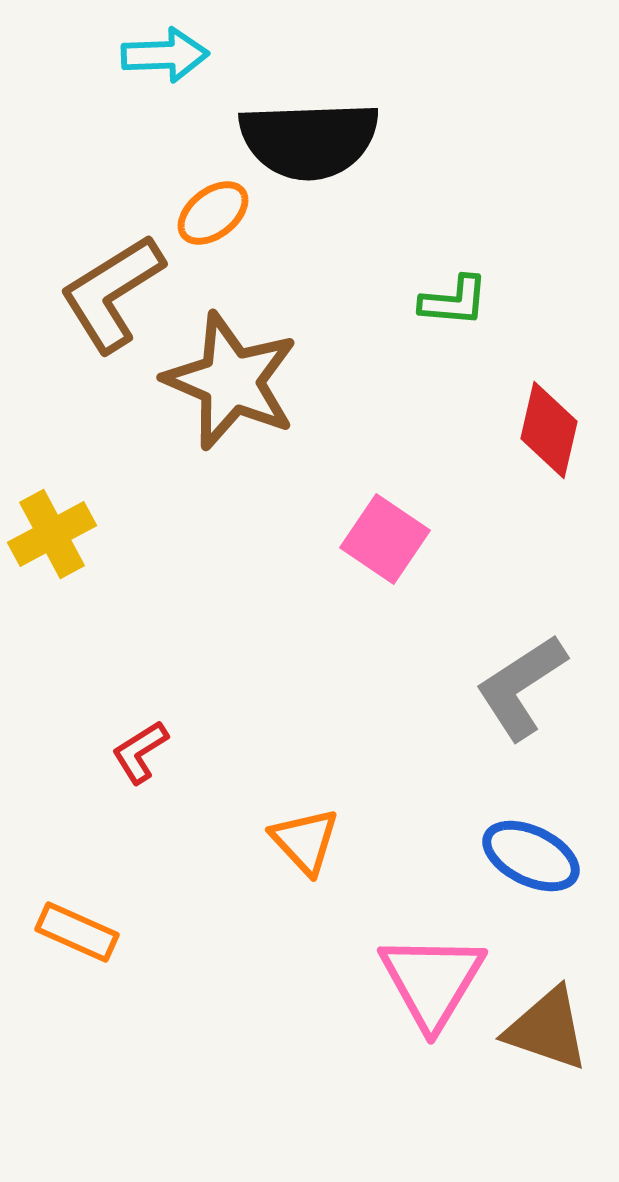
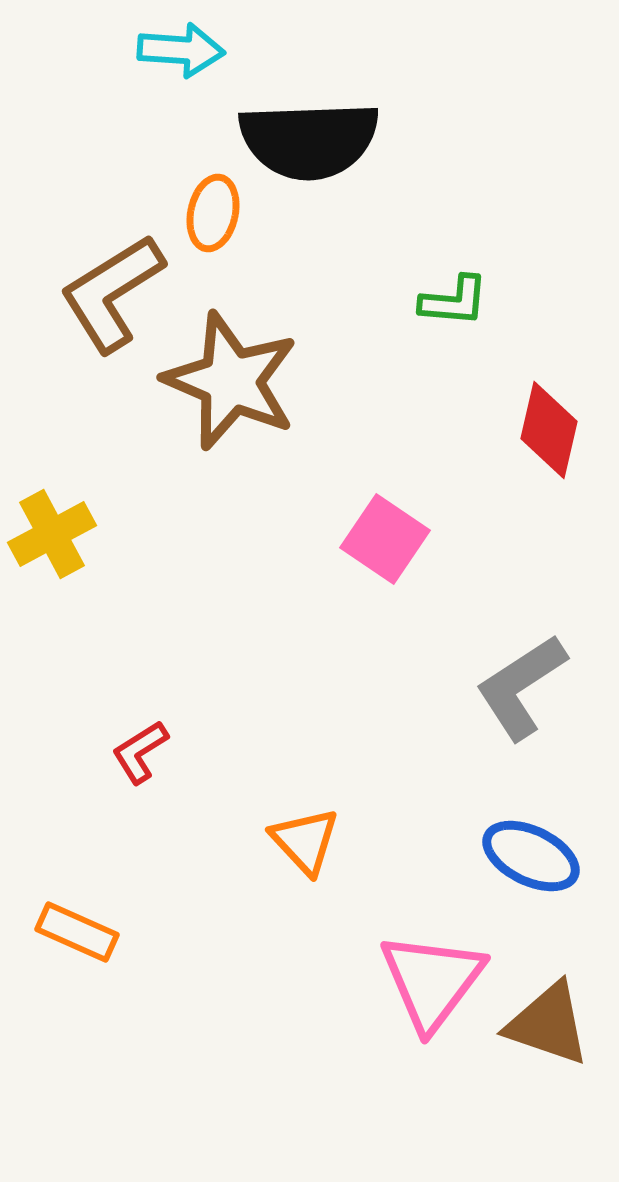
cyan arrow: moved 16 px right, 5 px up; rotated 6 degrees clockwise
orange ellipse: rotated 40 degrees counterclockwise
pink triangle: rotated 6 degrees clockwise
brown triangle: moved 1 px right, 5 px up
